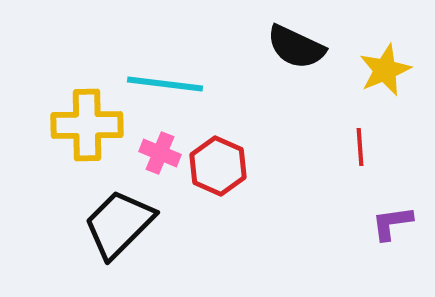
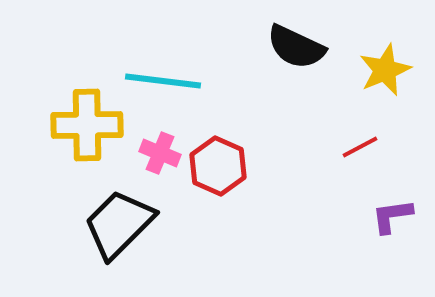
cyan line: moved 2 px left, 3 px up
red line: rotated 66 degrees clockwise
purple L-shape: moved 7 px up
